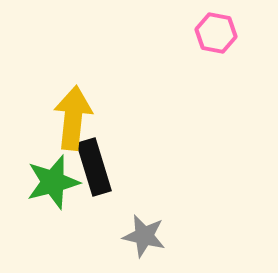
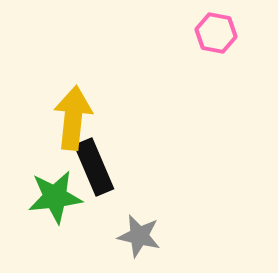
black rectangle: rotated 6 degrees counterclockwise
green star: moved 2 px right, 15 px down; rotated 8 degrees clockwise
gray star: moved 5 px left
